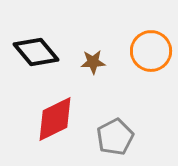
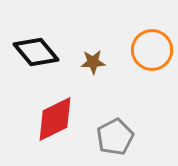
orange circle: moved 1 px right, 1 px up
